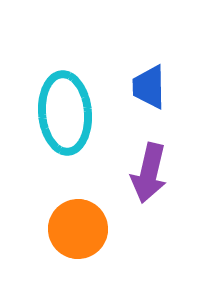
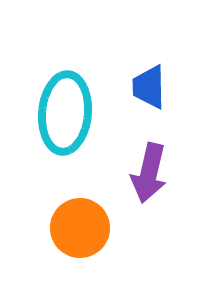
cyan ellipse: rotated 10 degrees clockwise
orange circle: moved 2 px right, 1 px up
